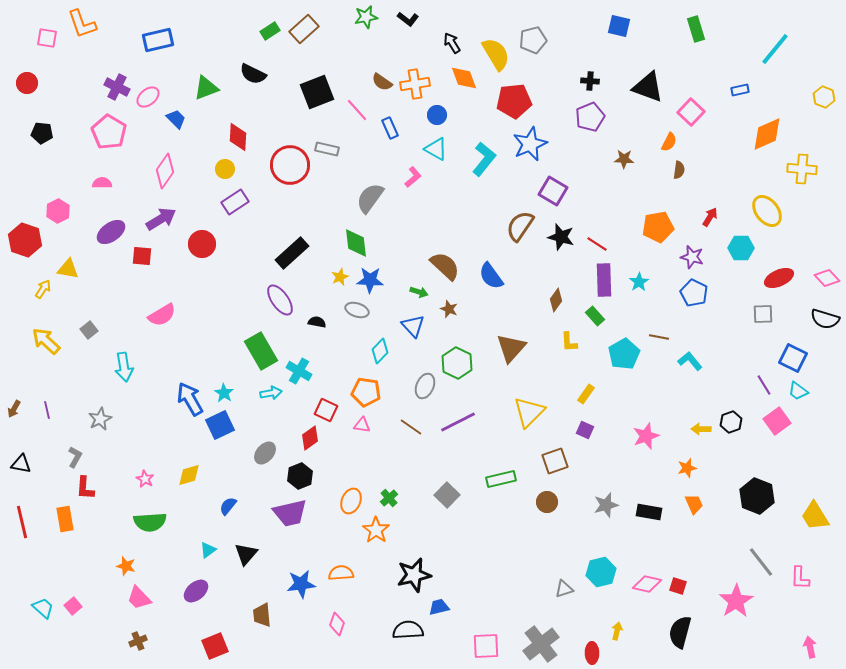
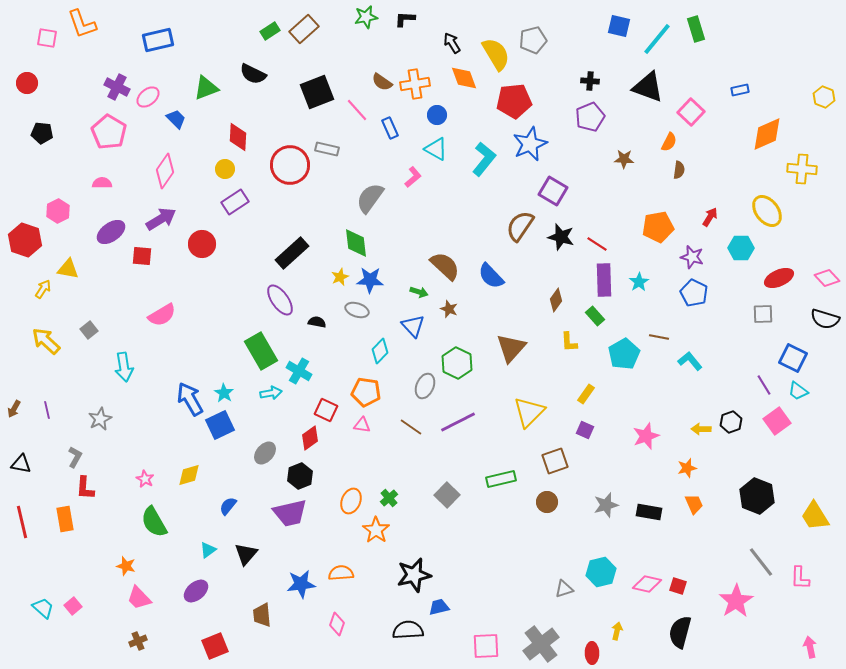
black L-shape at (408, 19): moved 3 px left; rotated 145 degrees clockwise
cyan line at (775, 49): moved 118 px left, 10 px up
blue semicircle at (491, 276): rotated 8 degrees counterclockwise
green semicircle at (150, 522): moved 4 px right; rotated 64 degrees clockwise
